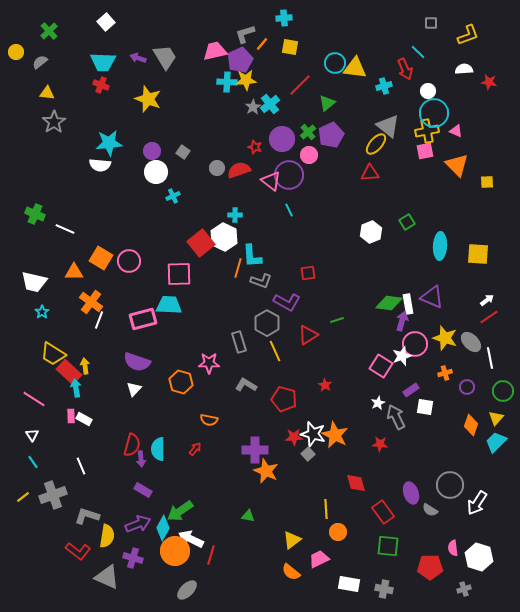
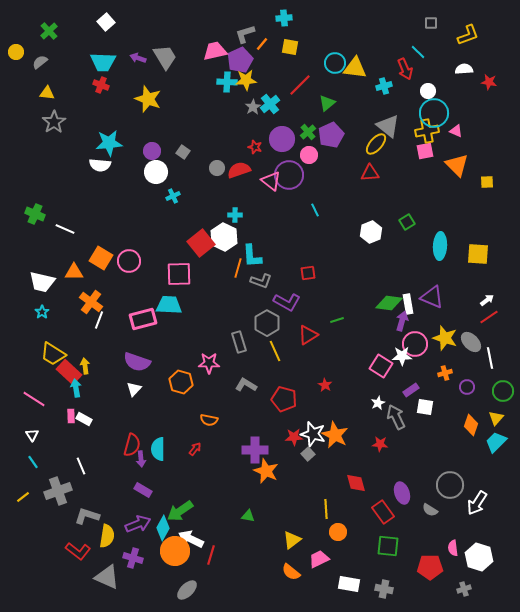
cyan line at (289, 210): moved 26 px right
white trapezoid at (34, 282): moved 8 px right
white star at (402, 356): rotated 18 degrees clockwise
purple ellipse at (411, 493): moved 9 px left
gray cross at (53, 495): moved 5 px right, 4 px up
